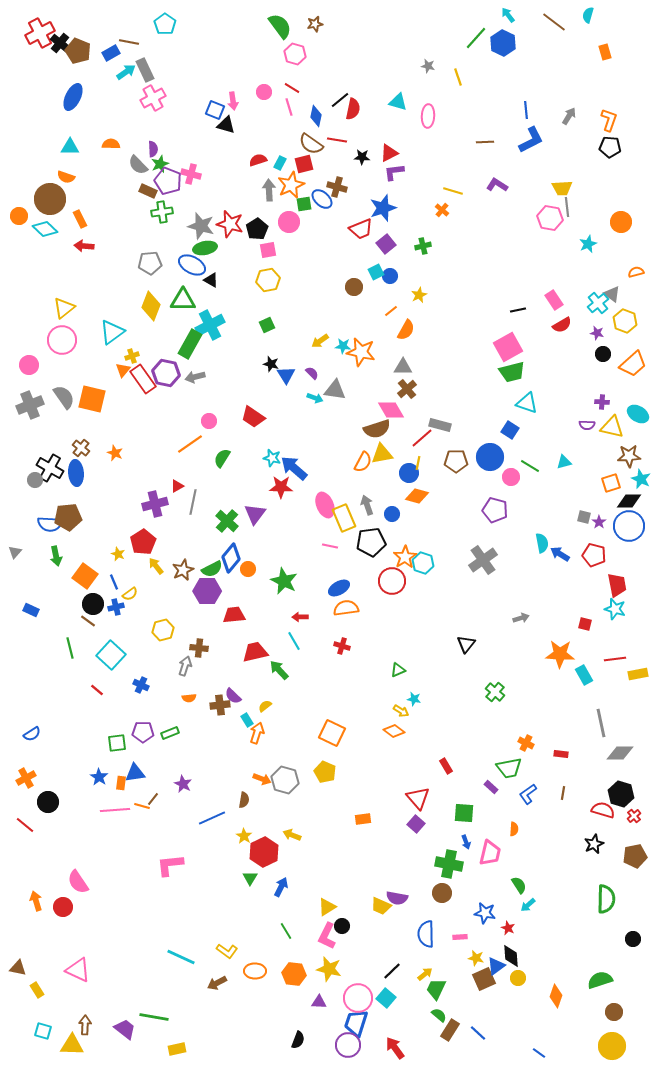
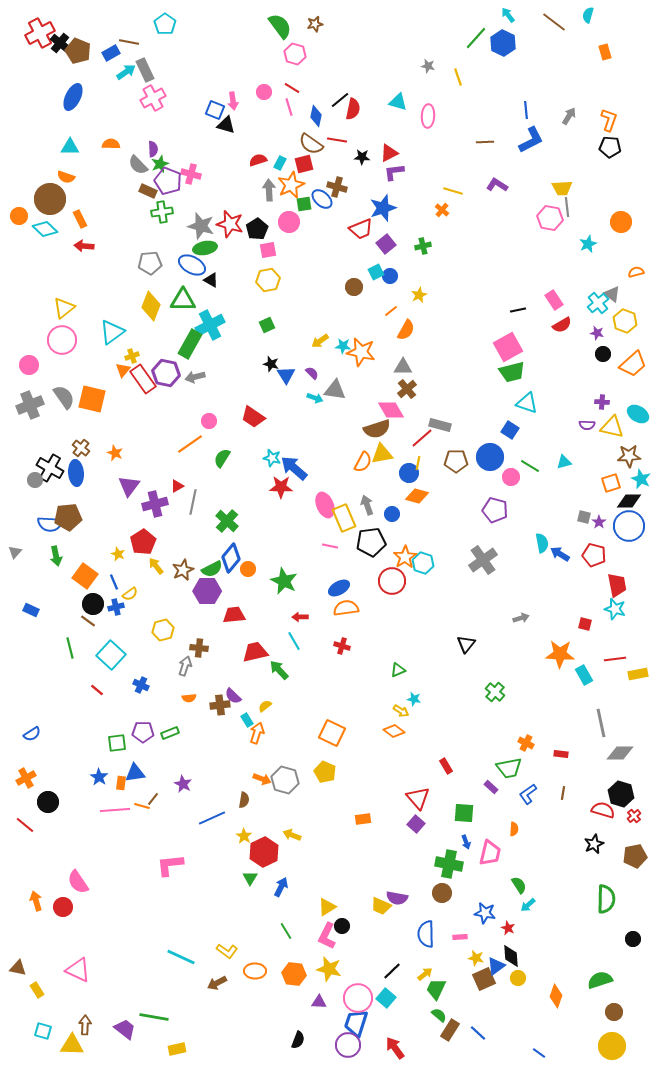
purple triangle at (255, 514): moved 126 px left, 28 px up
